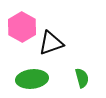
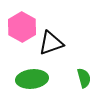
green semicircle: moved 2 px right
